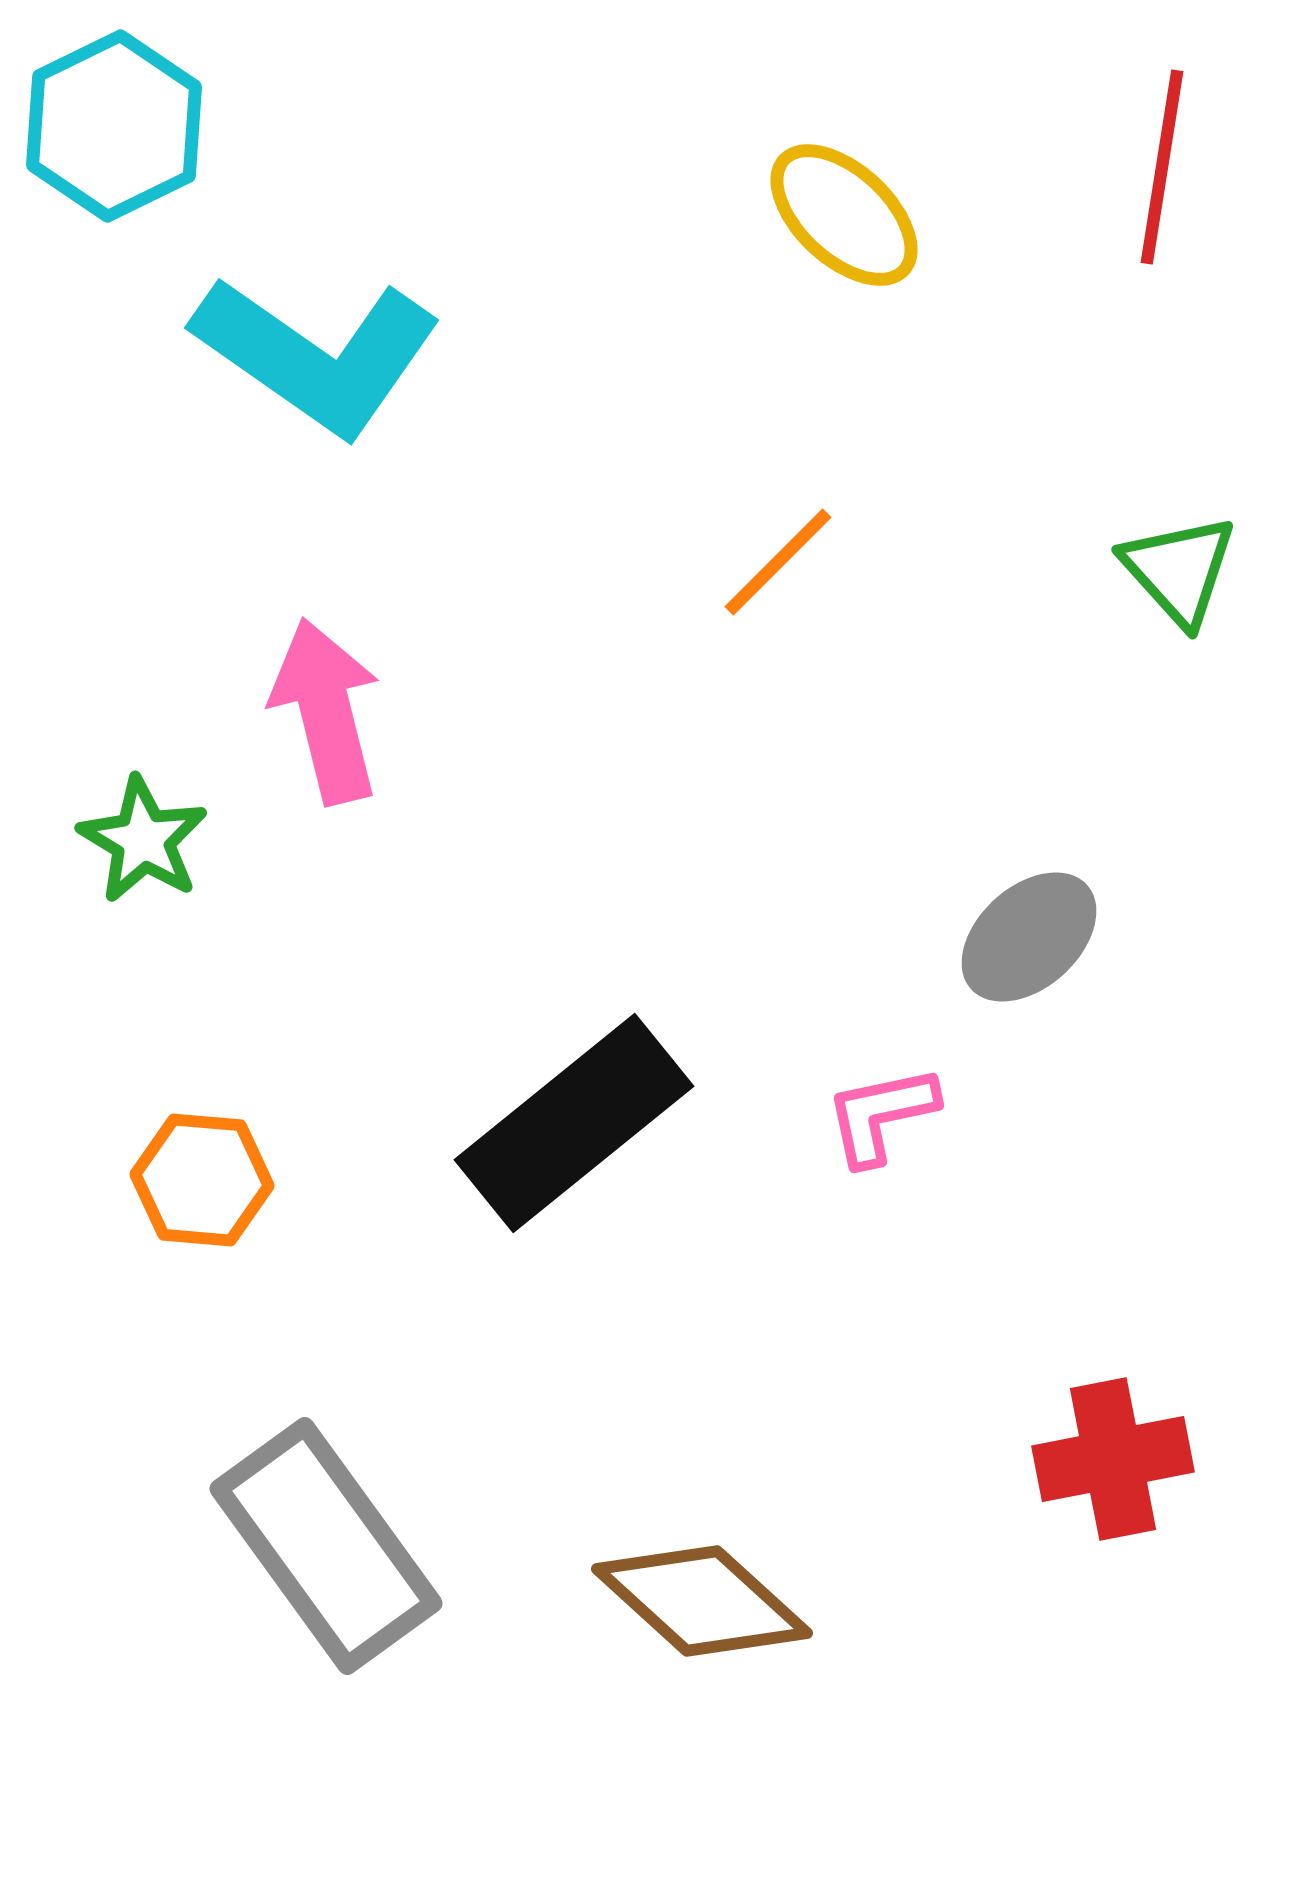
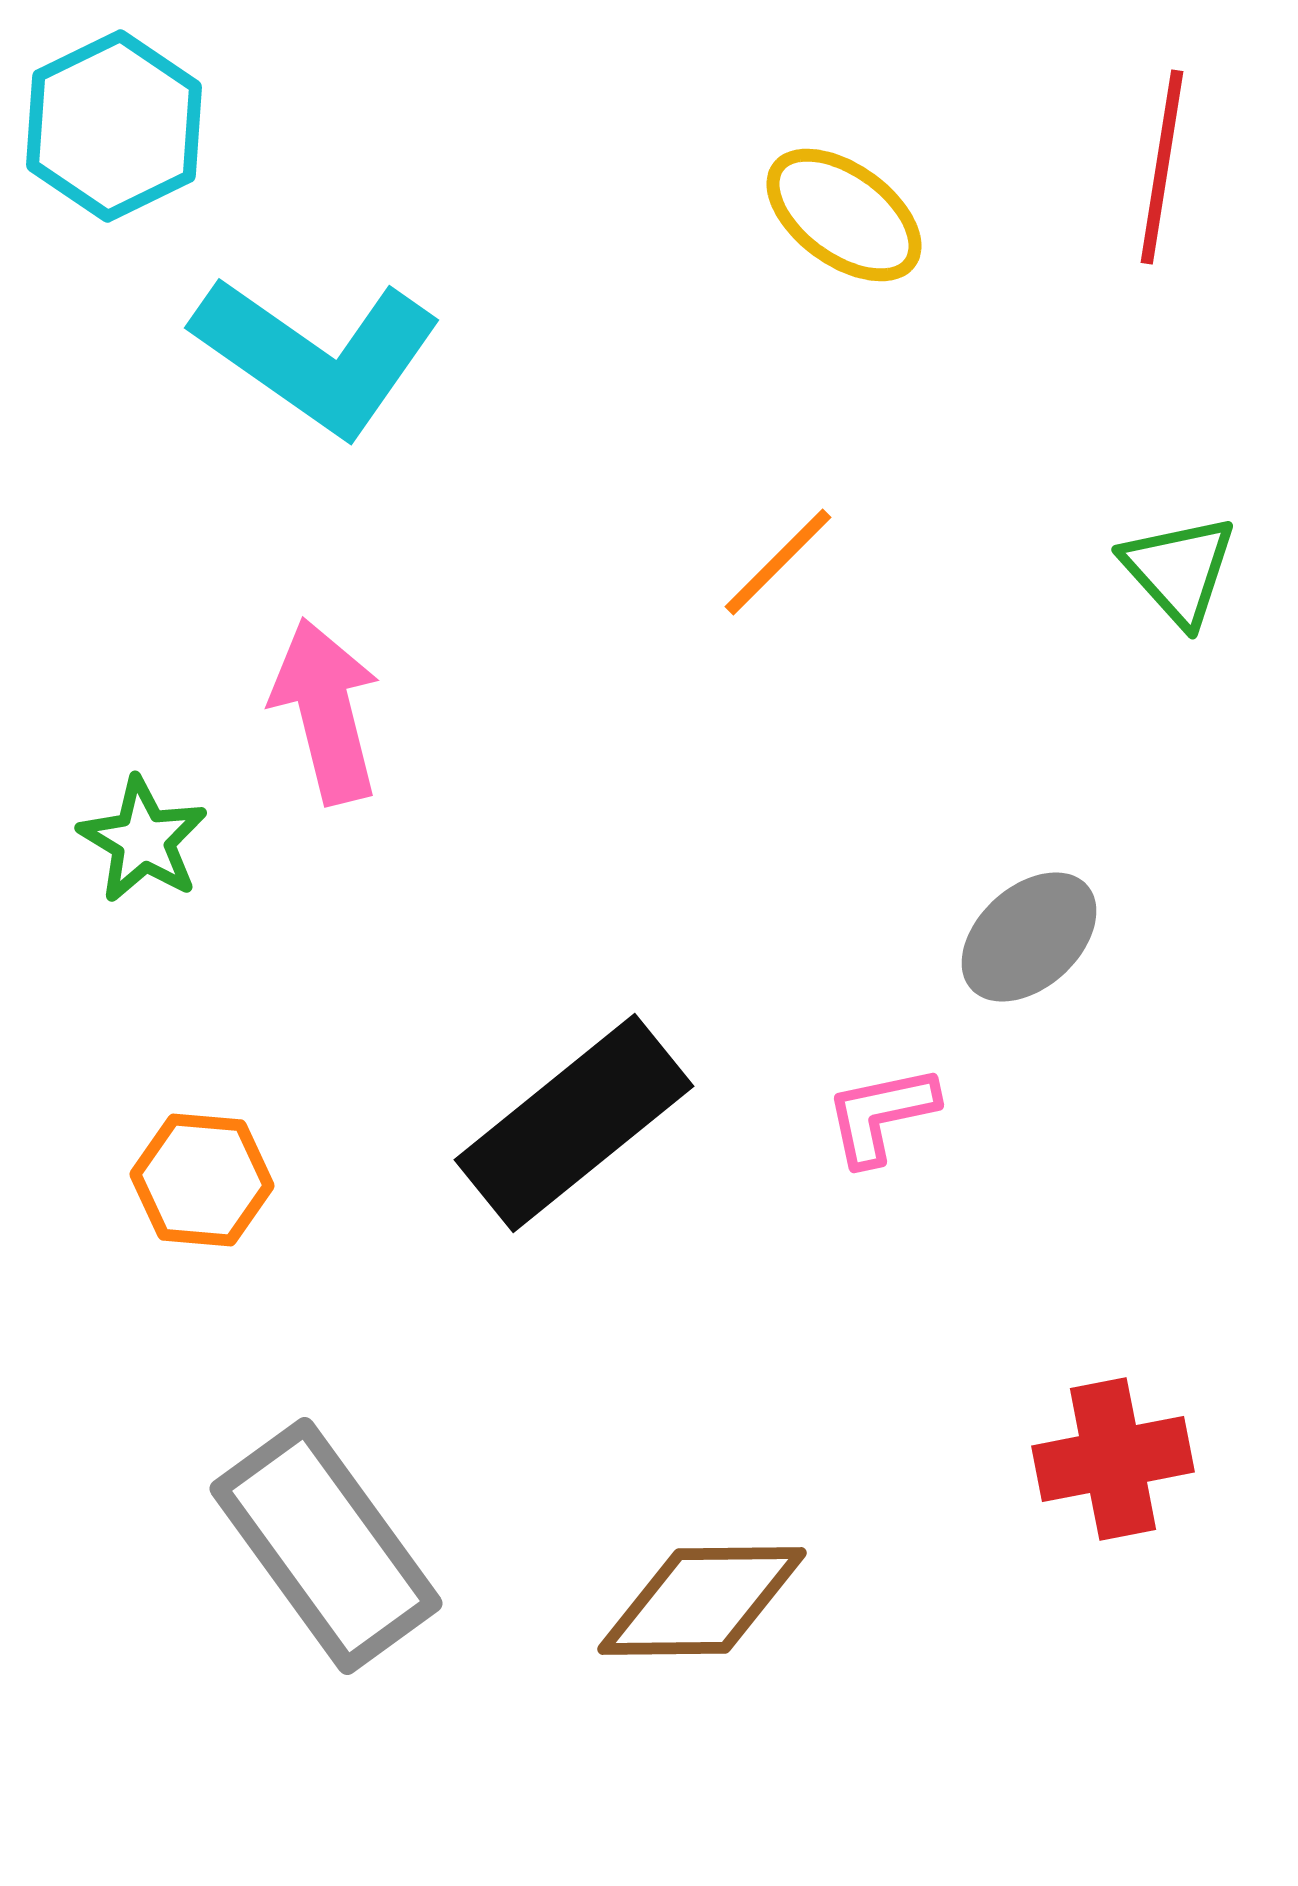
yellow ellipse: rotated 7 degrees counterclockwise
brown diamond: rotated 43 degrees counterclockwise
